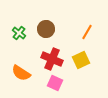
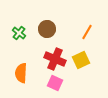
brown circle: moved 1 px right
red cross: moved 3 px right
orange semicircle: rotated 60 degrees clockwise
